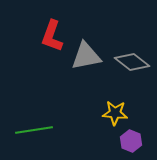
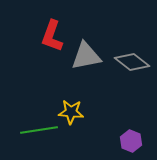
yellow star: moved 44 px left, 1 px up
green line: moved 5 px right
